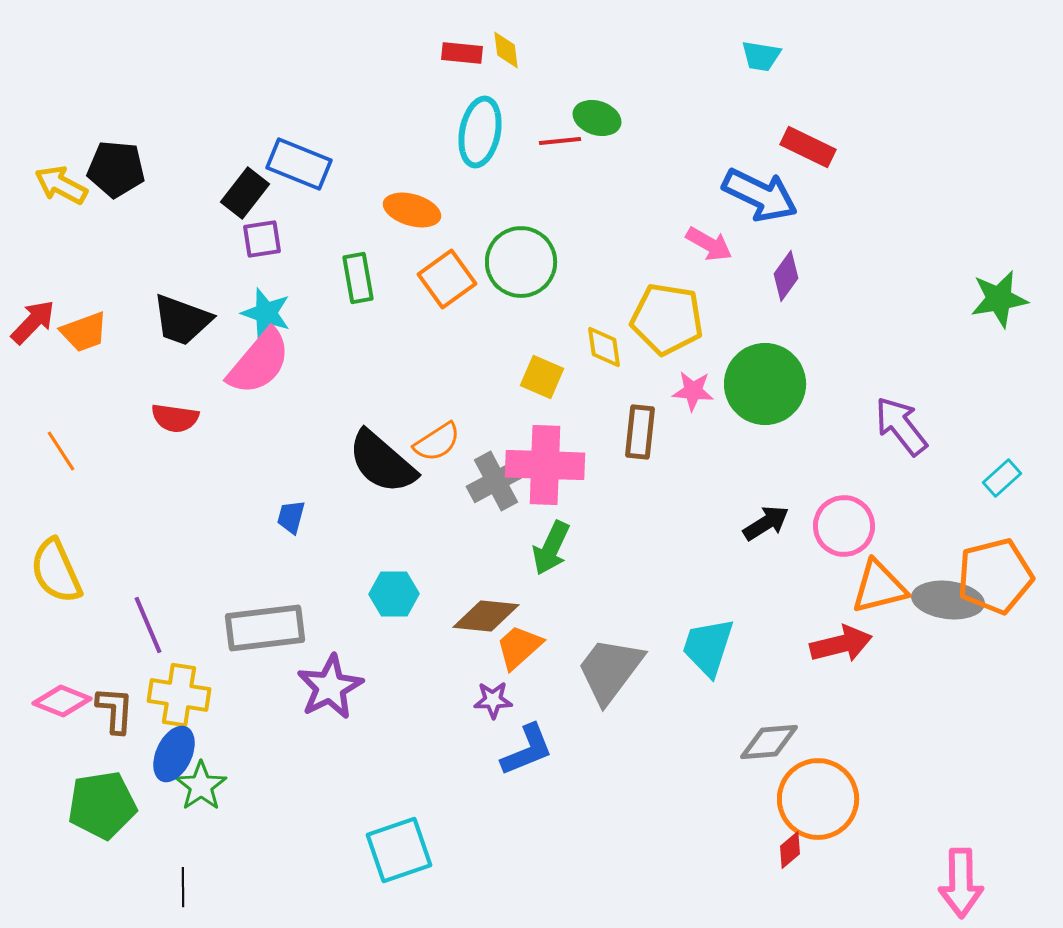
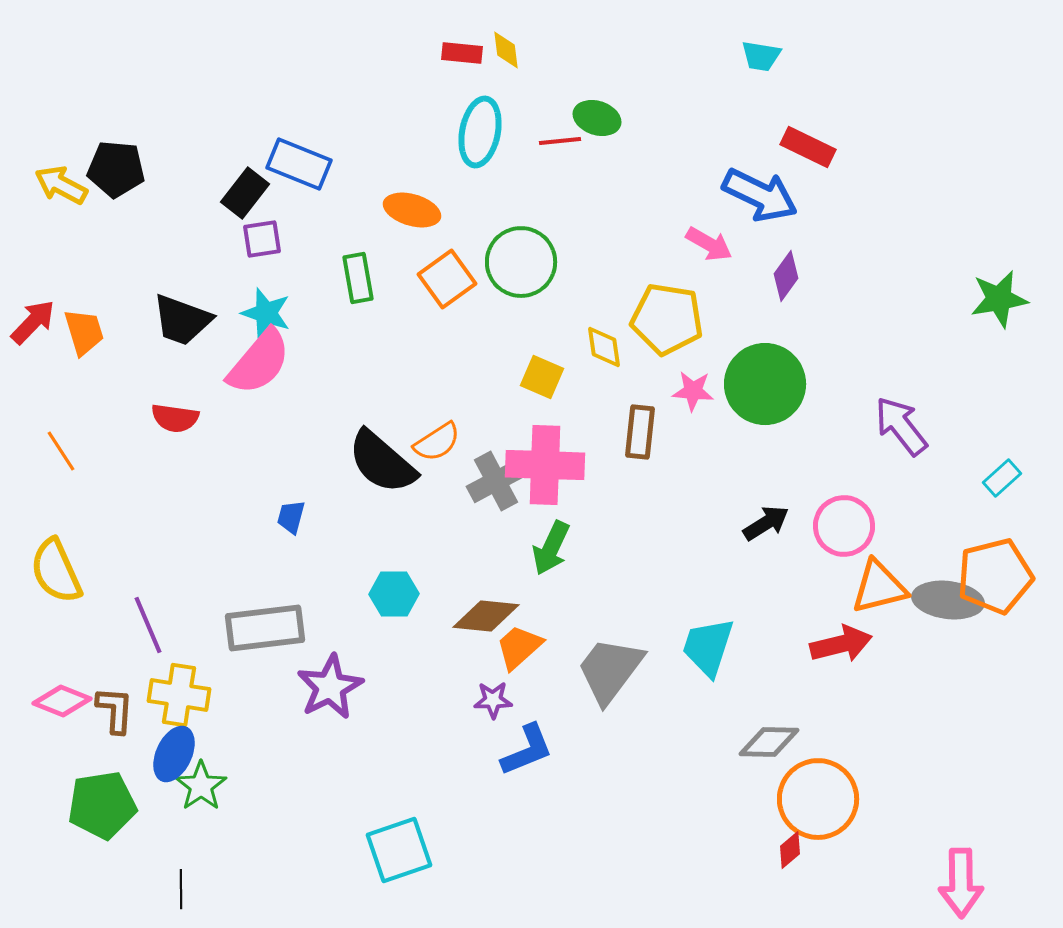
orange trapezoid at (84, 332): rotated 87 degrees counterclockwise
gray diamond at (769, 742): rotated 6 degrees clockwise
black line at (183, 887): moved 2 px left, 2 px down
